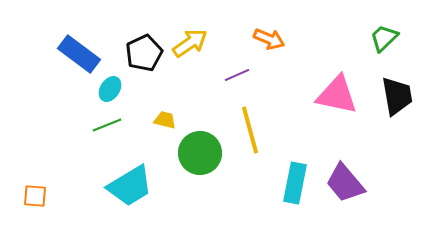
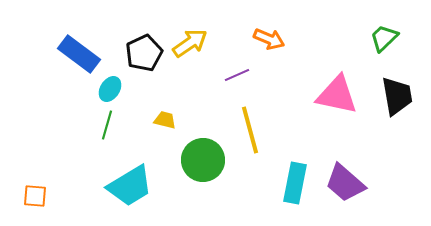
green line: rotated 52 degrees counterclockwise
green circle: moved 3 px right, 7 px down
purple trapezoid: rotated 9 degrees counterclockwise
